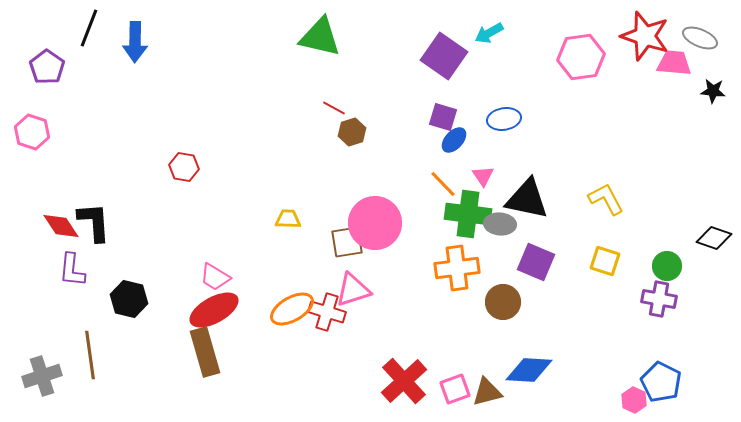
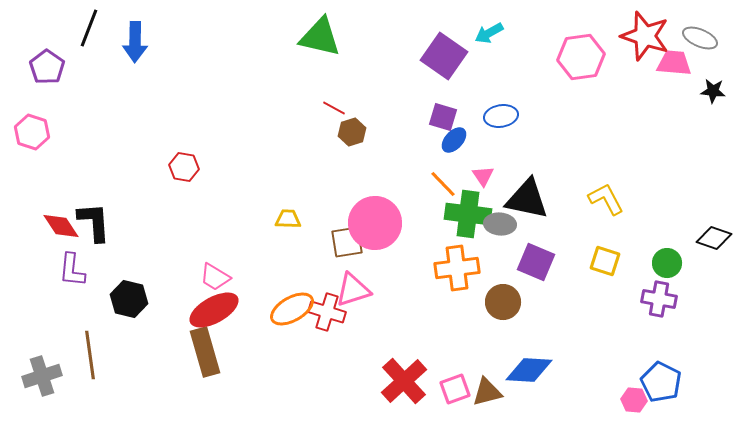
blue ellipse at (504, 119): moved 3 px left, 3 px up
green circle at (667, 266): moved 3 px up
pink hexagon at (634, 400): rotated 20 degrees counterclockwise
